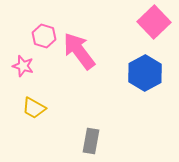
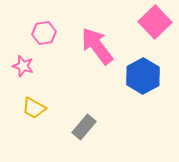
pink square: moved 1 px right
pink hexagon: moved 3 px up; rotated 25 degrees counterclockwise
pink arrow: moved 18 px right, 5 px up
blue hexagon: moved 2 px left, 3 px down
gray rectangle: moved 7 px left, 14 px up; rotated 30 degrees clockwise
